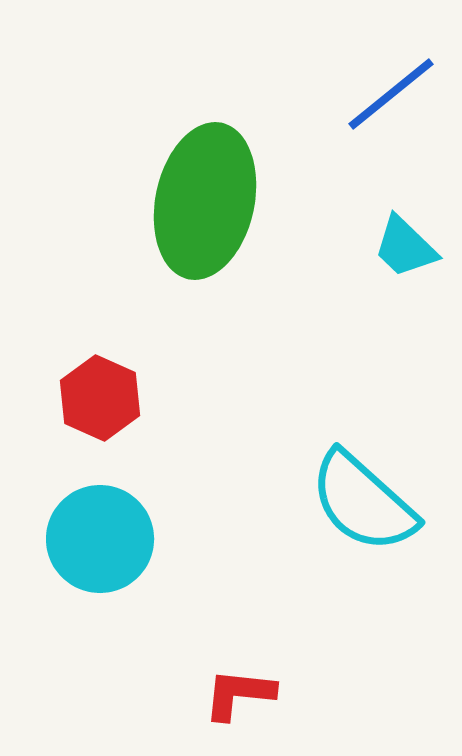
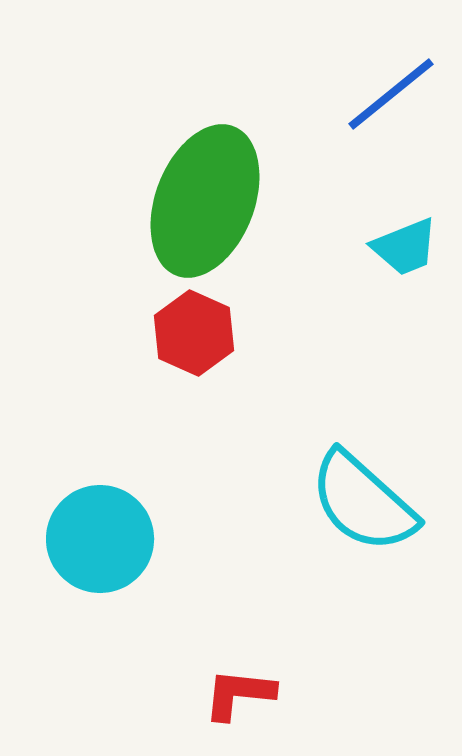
green ellipse: rotated 9 degrees clockwise
cyan trapezoid: rotated 66 degrees counterclockwise
red hexagon: moved 94 px right, 65 px up
